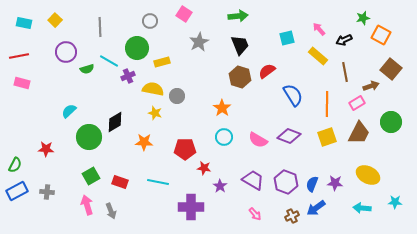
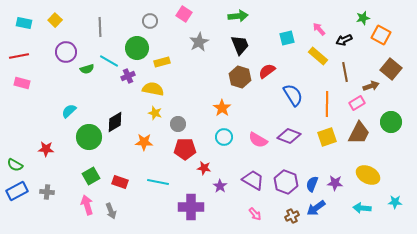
gray circle at (177, 96): moved 1 px right, 28 px down
green semicircle at (15, 165): rotated 91 degrees clockwise
